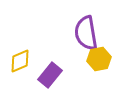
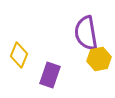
yellow diamond: moved 1 px left, 6 px up; rotated 45 degrees counterclockwise
purple rectangle: rotated 20 degrees counterclockwise
